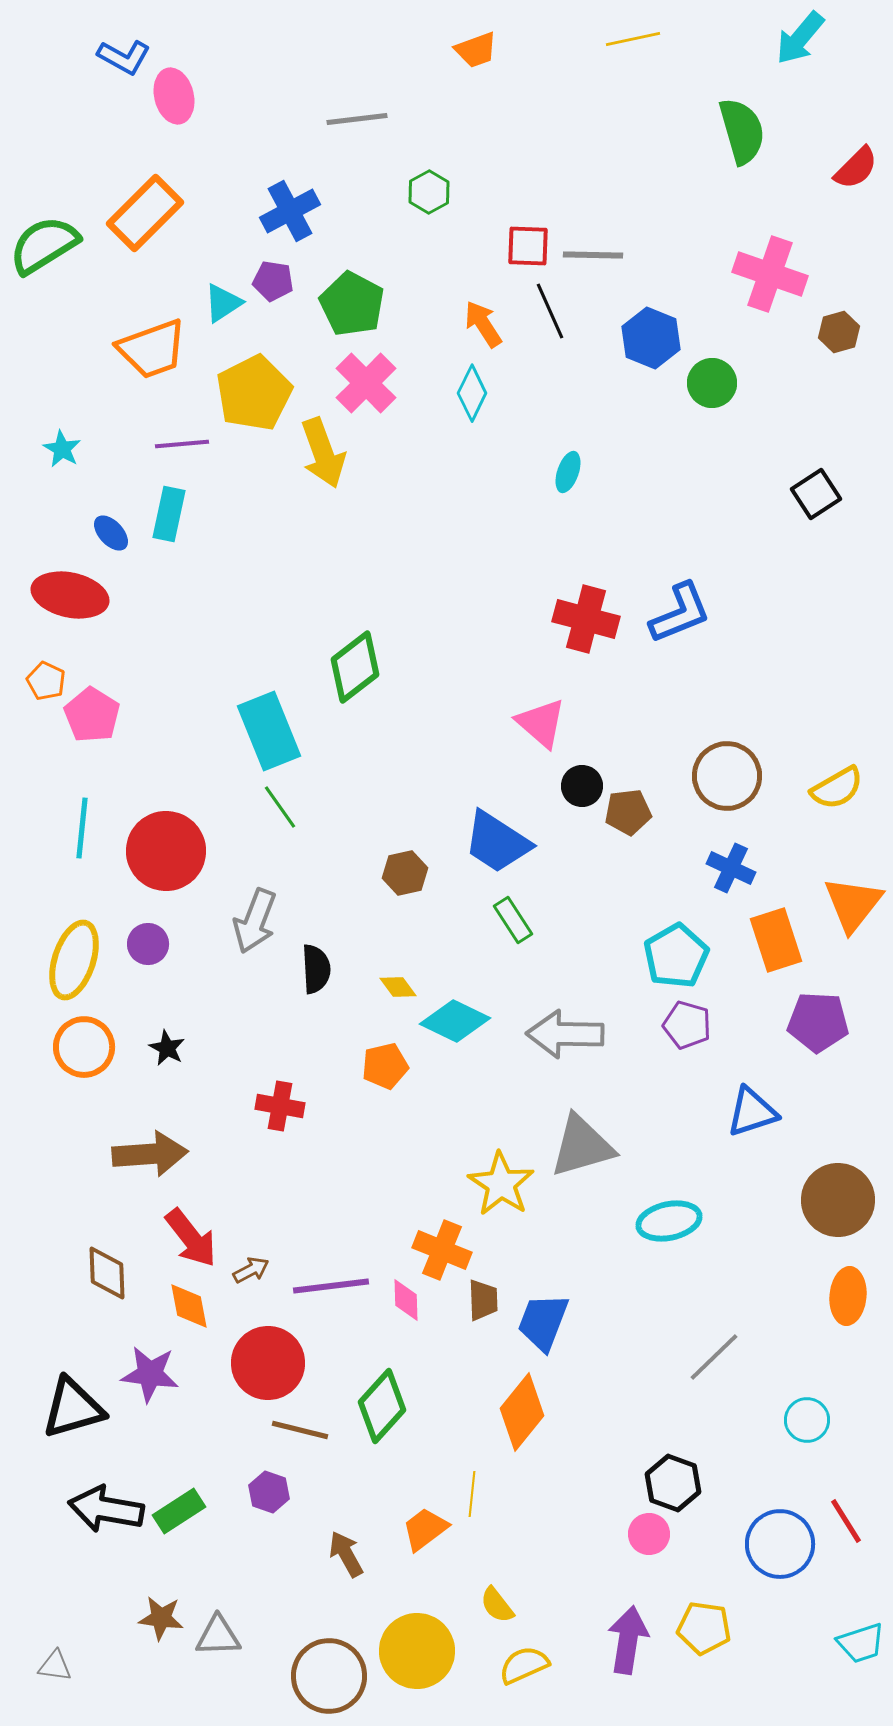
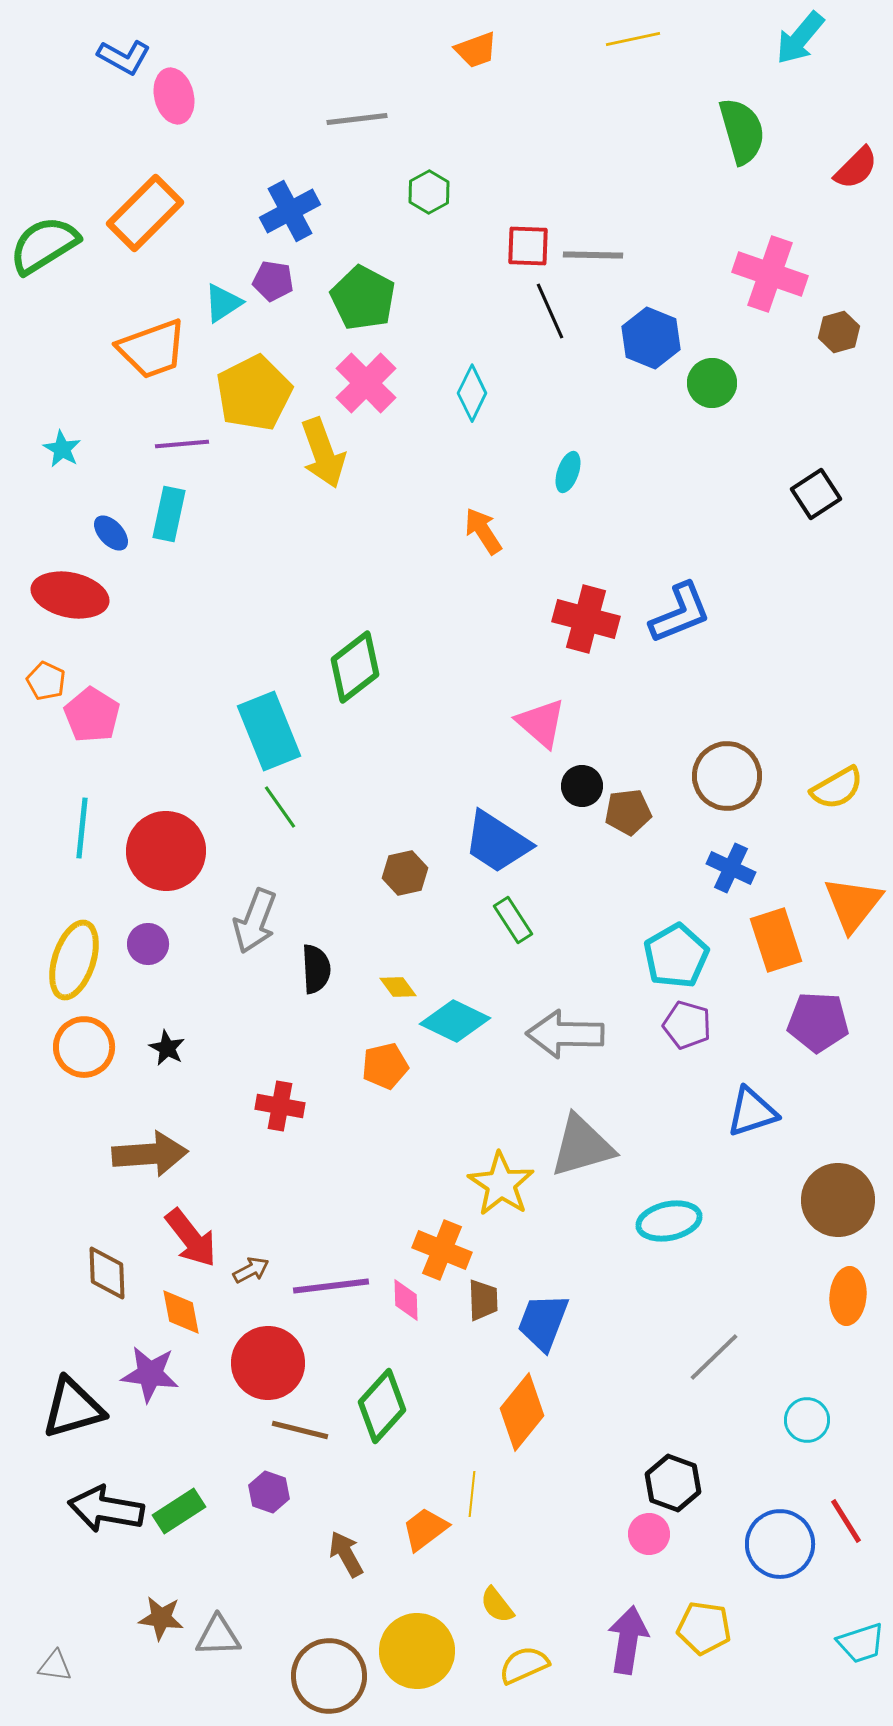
green pentagon at (352, 304): moved 11 px right, 6 px up
orange arrow at (483, 324): moved 207 px down
orange diamond at (189, 1306): moved 8 px left, 6 px down
